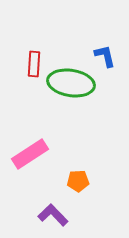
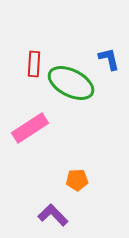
blue L-shape: moved 4 px right, 3 px down
green ellipse: rotated 18 degrees clockwise
pink rectangle: moved 26 px up
orange pentagon: moved 1 px left, 1 px up
